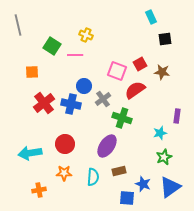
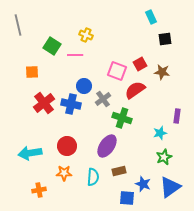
red circle: moved 2 px right, 2 px down
